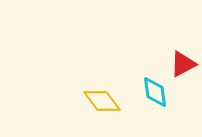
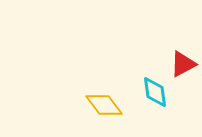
yellow diamond: moved 2 px right, 4 px down
